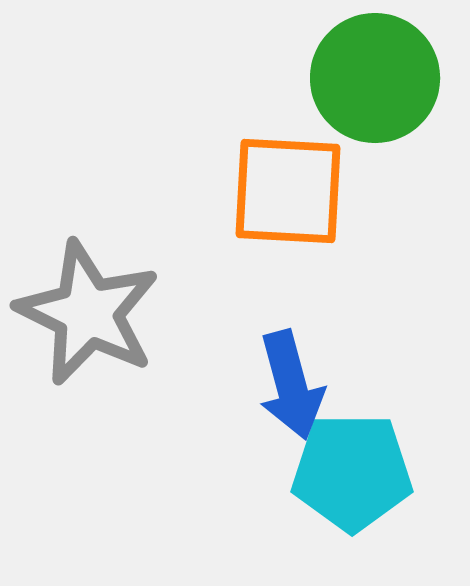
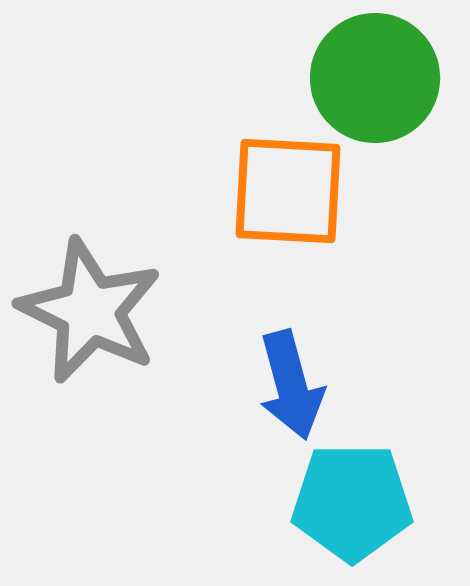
gray star: moved 2 px right, 2 px up
cyan pentagon: moved 30 px down
